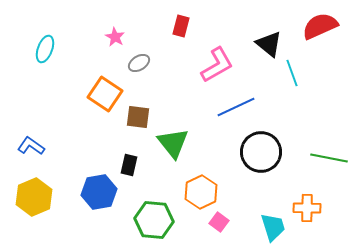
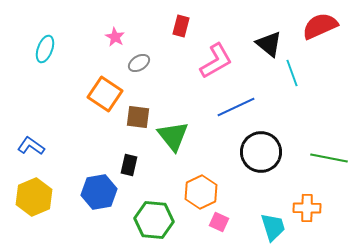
pink L-shape: moved 1 px left, 4 px up
green triangle: moved 7 px up
pink square: rotated 12 degrees counterclockwise
